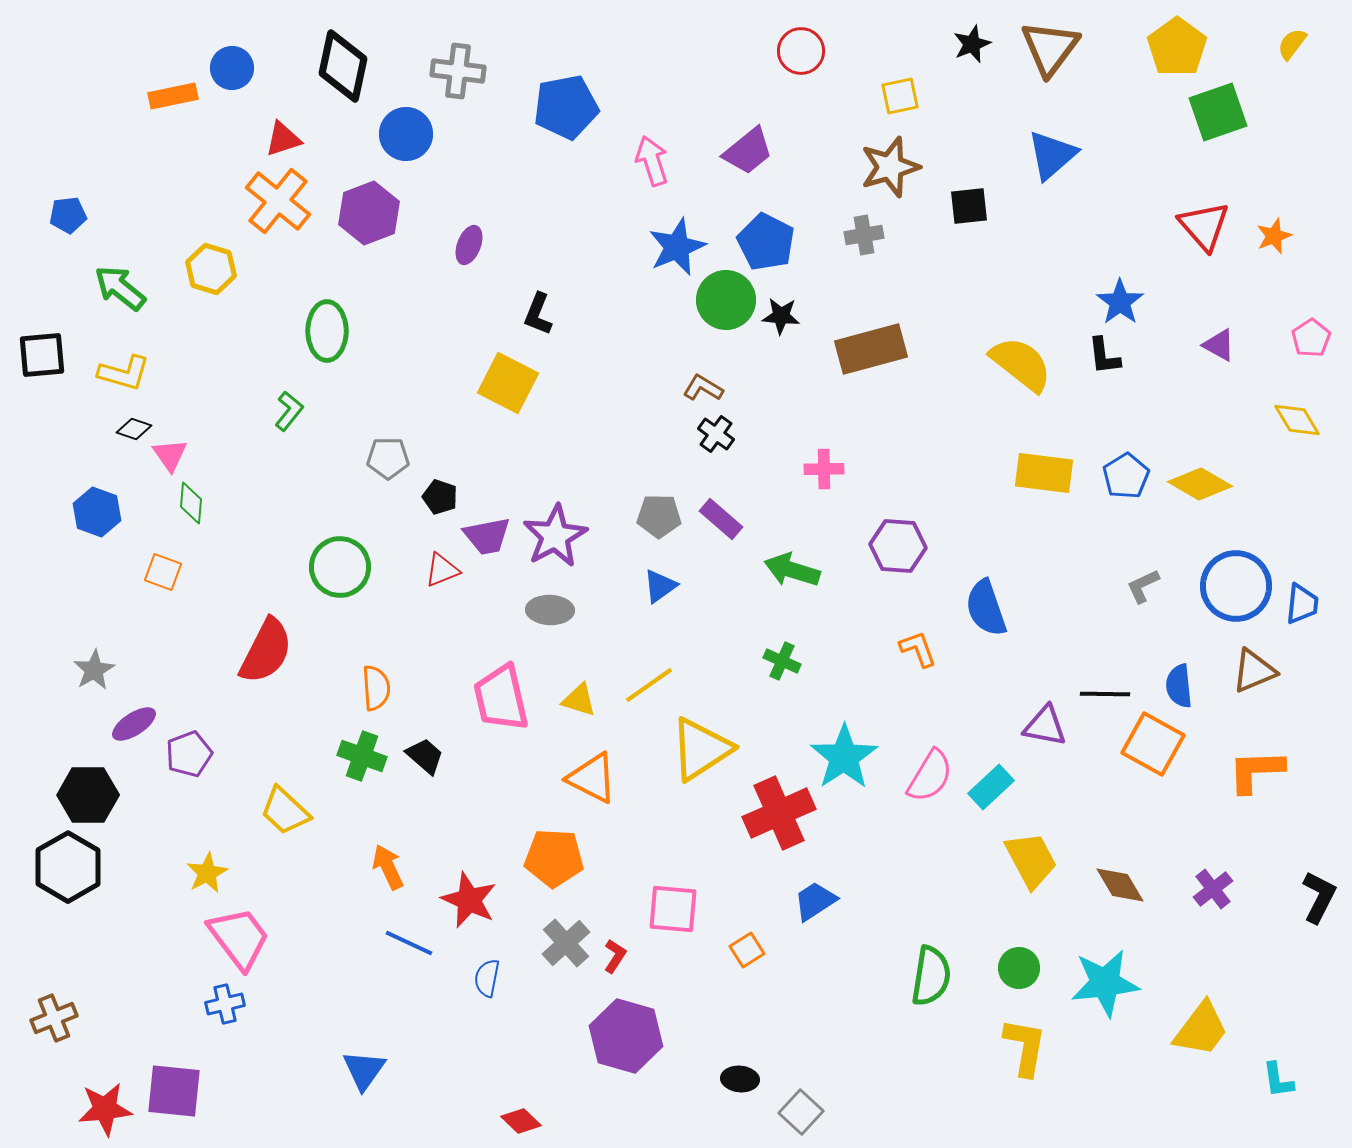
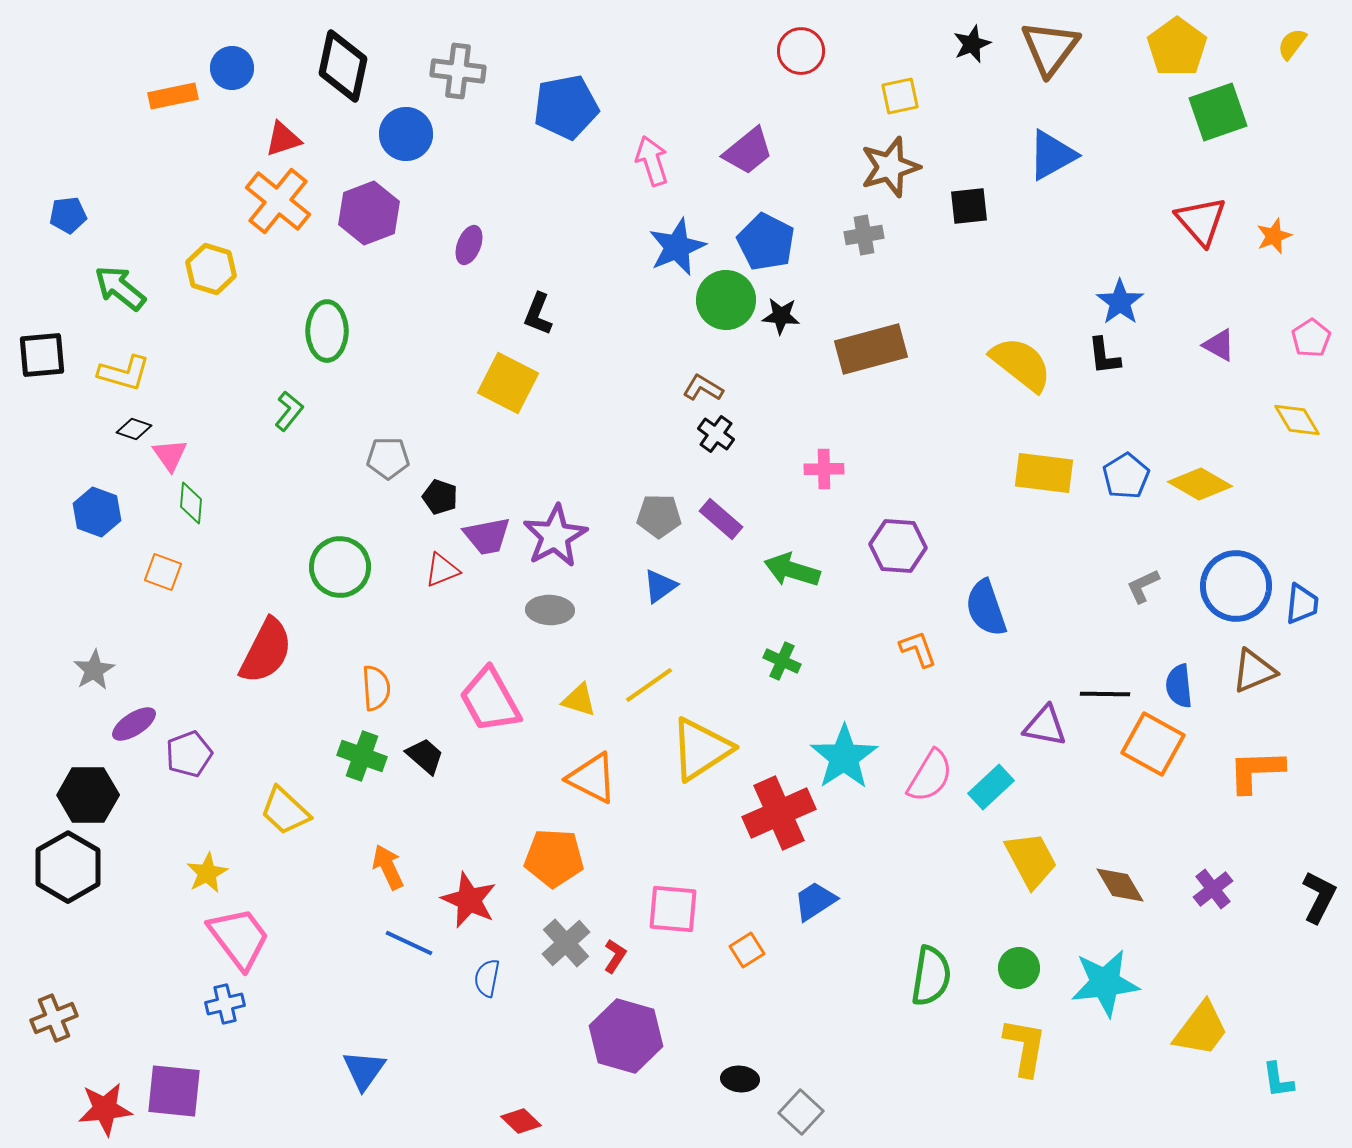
blue triangle at (1052, 155): rotated 12 degrees clockwise
red triangle at (1204, 226): moved 3 px left, 5 px up
pink trapezoid at (501, 698): moved 11 px left, 2 px down; rotated 16 degrees counterclockwise
